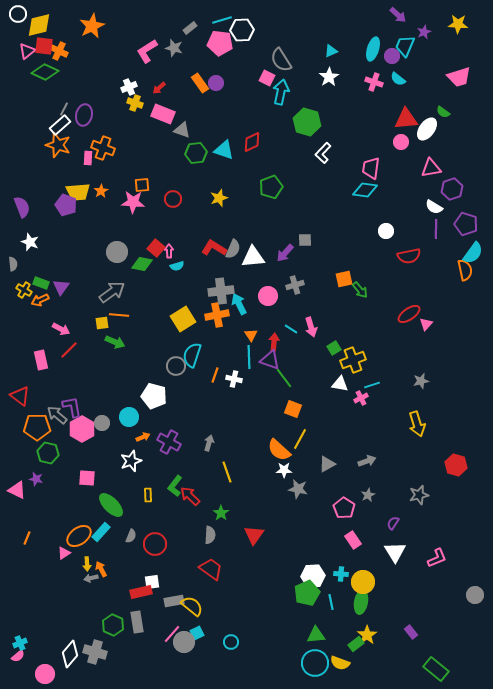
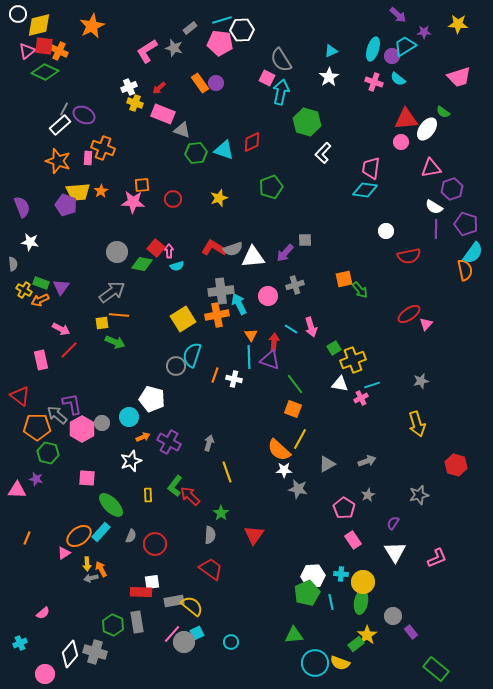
purple star at (424, 32): rotated 24 degrees clockwise
cyan trapezoid at (405, 46): rotated 35 degrees clockwise
purple ellipse at (84, 115): rotated 75 degrees counterclockwise
orange star at (58, 145): moved 16 px down
white star at (30, 242): rotated 12 degrees counterclockwise
gray semicircle at (233, 249): rotated 48 degrees clockwise
green line at (284, 378): moved 11 px right, 6 px down
white pentagon at (154, 396): moved 2 px left, 3 px down
purple L-shape at (72, 407): moved 3 px up
pink triangle at (17, 490): rotated 24 degrees counterclockwise
red rectangle at (141, 592): rotated 15 degrees clockwise
gray circle at (475, 595): moved 82 px left, 21 px down
green triangle at (316, 635): moved 22 px left
pink semicircle at (18, 656): moved 25 px right, 43 px up
